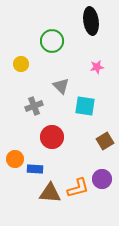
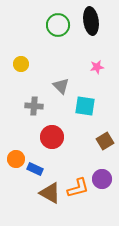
green circle: moved 6 px right, 16 px up
gray cross: rotated 24 degrees clockwise
orange circle: moved 1 px right
blue rectangle: rotated 21 degrees clockwise
brown triangle: rotated 25 degrees clockwise
